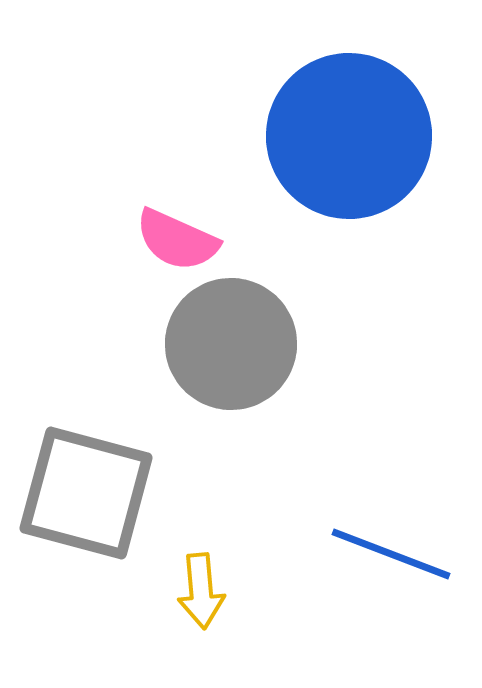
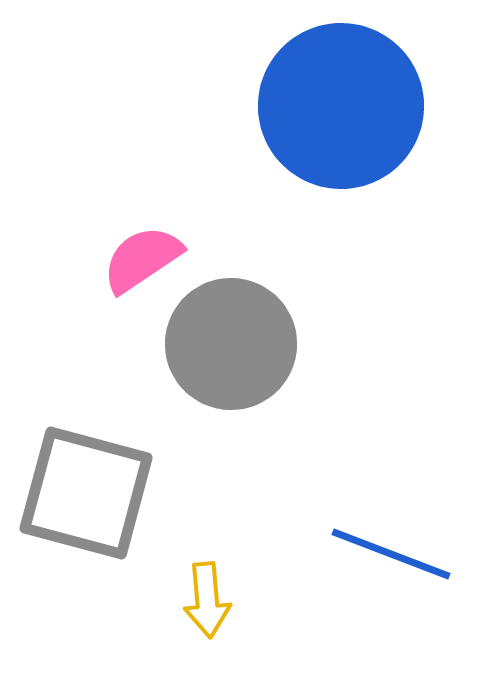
blue circle: moved 8 px left, 30 px up
pink semicircle: moved 35 px left, 19 px down; rotated 122 degrees clockwise
yellow arrow: moved 6 px right, 9 px down
